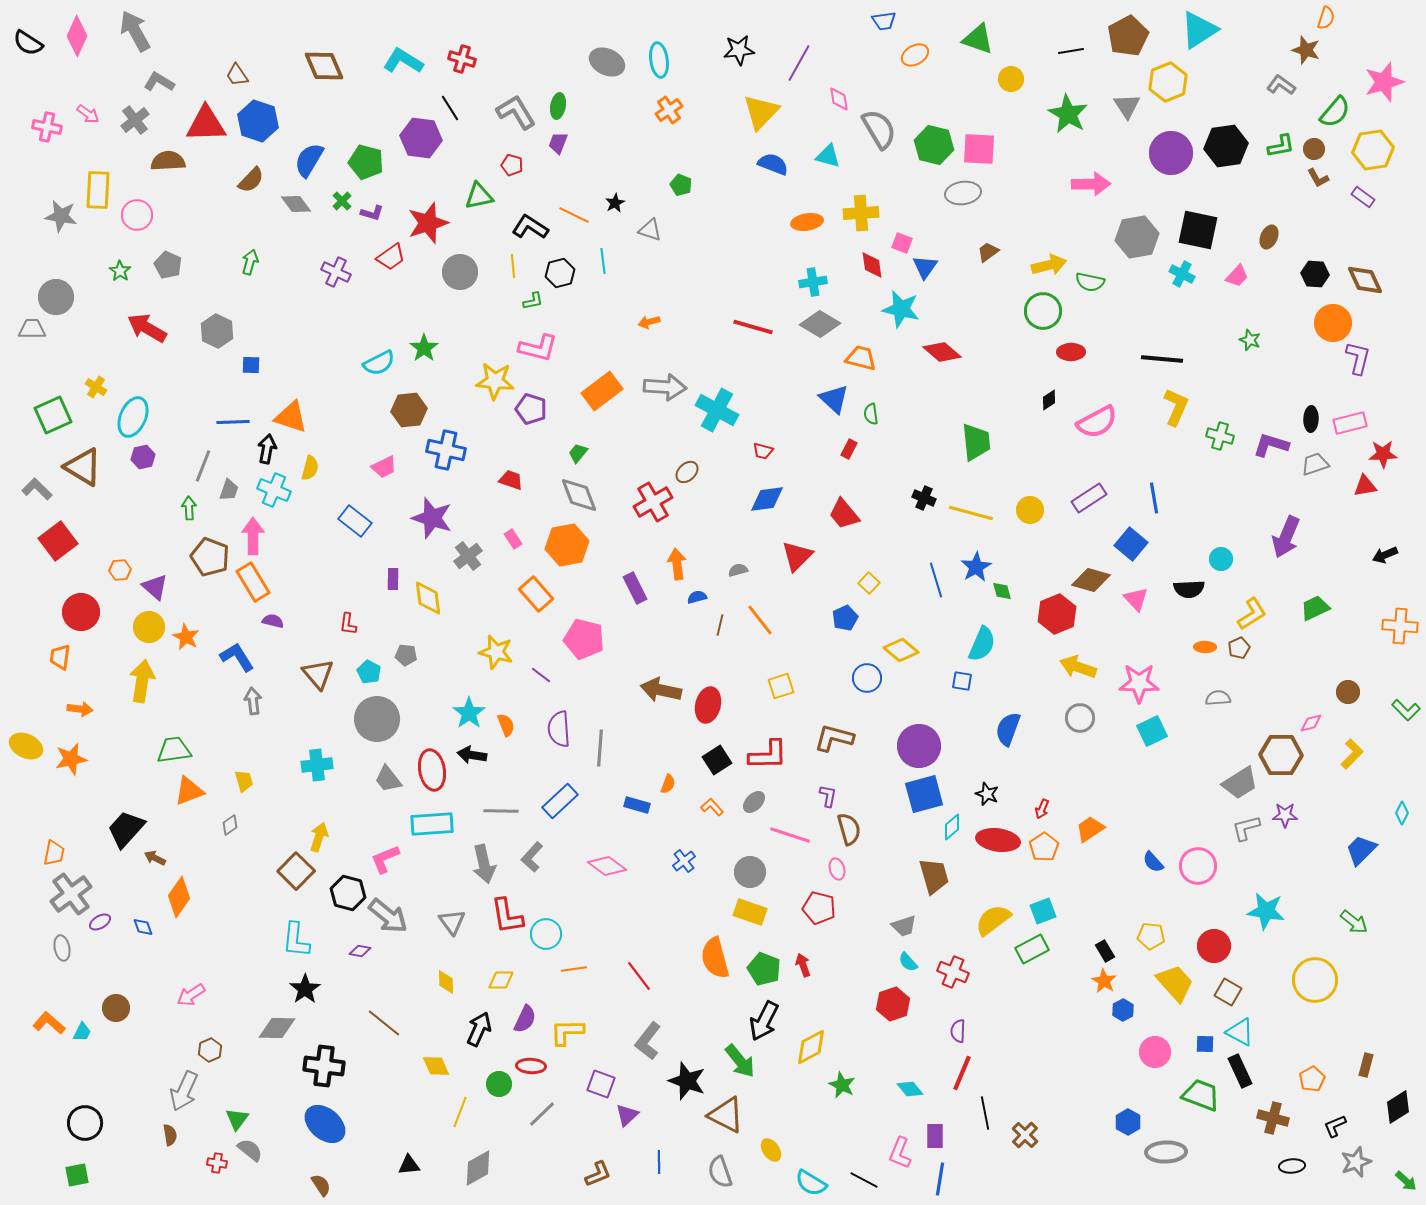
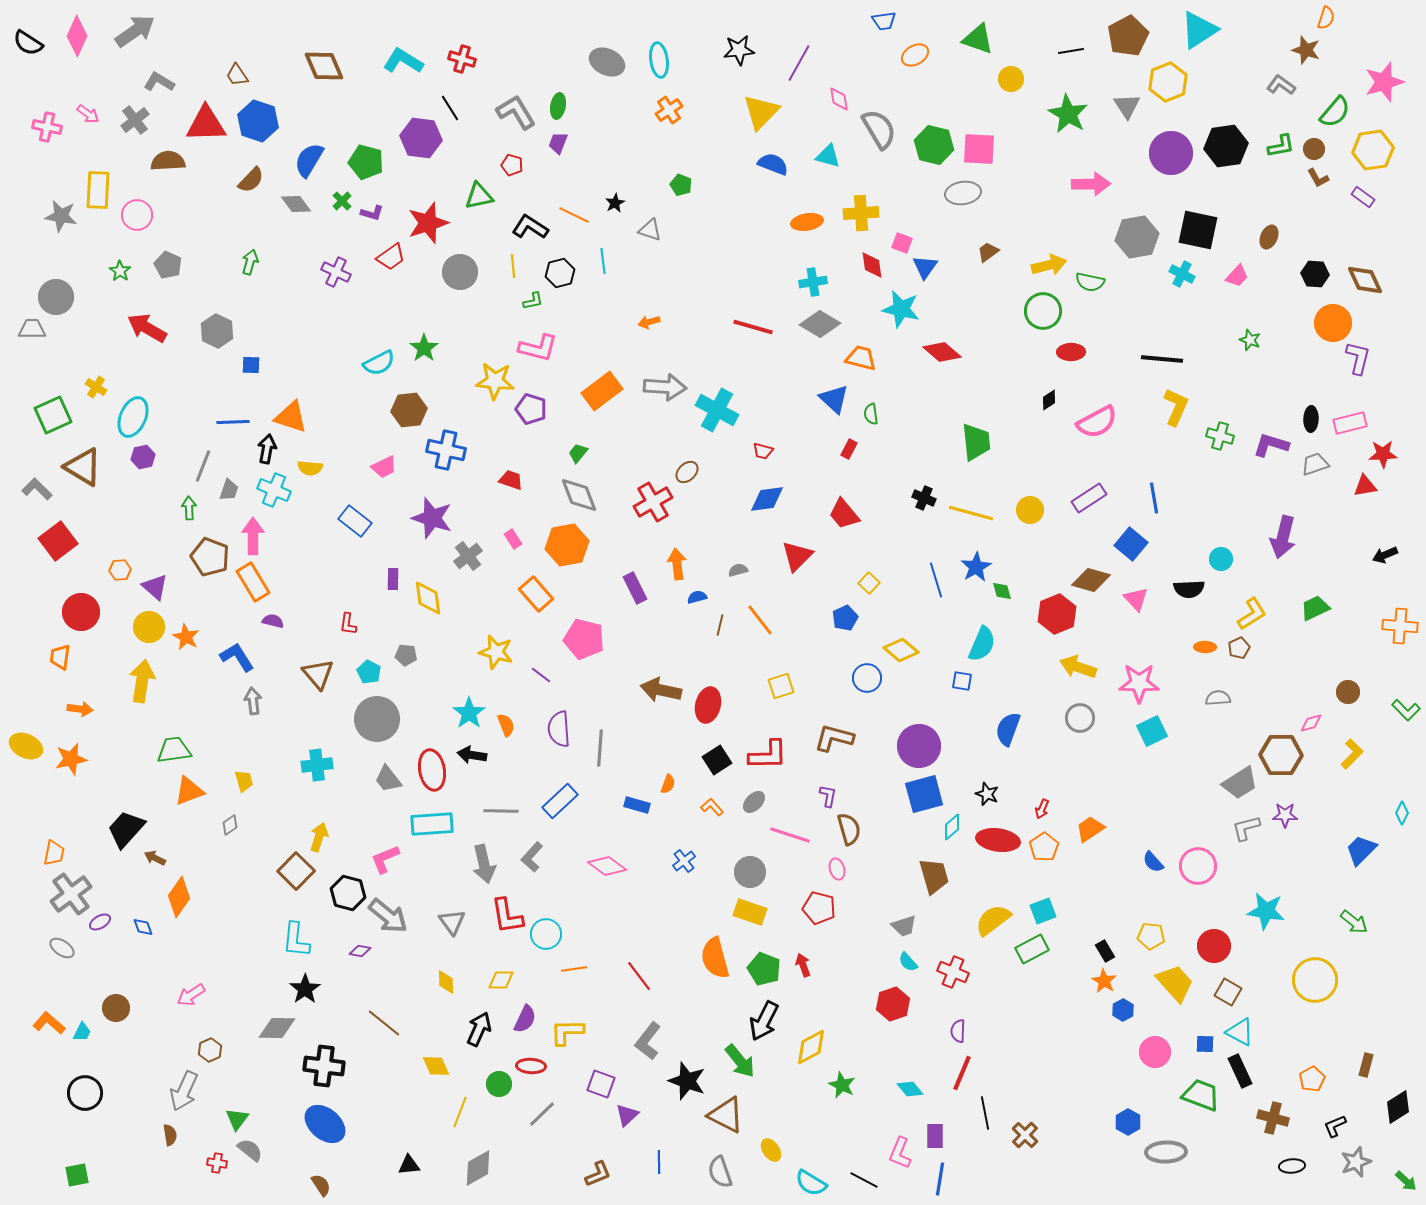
gray arrow at (135, 31): rotated 84 degrees clockwise
yellow semicircle at (310, 468): rotated 80 degrees clockwise
purple arrow at (1286, 537): moved 3 px left; rotated 9 degrees counterclockwise
gray ellipse at (62, 948): rotated 45 degrees counterclockwise
black circle at (85, 1123): moved 30 px up
